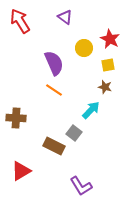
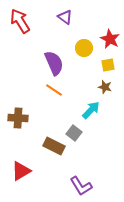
brown cross: moved 2 px right
